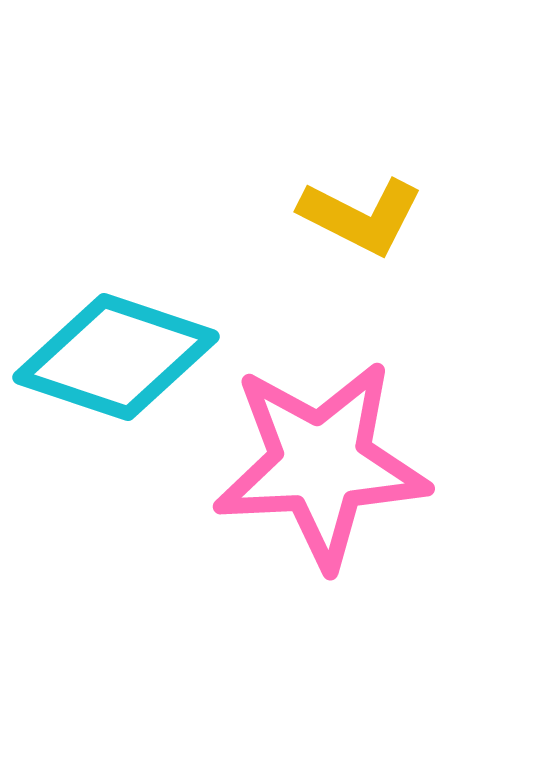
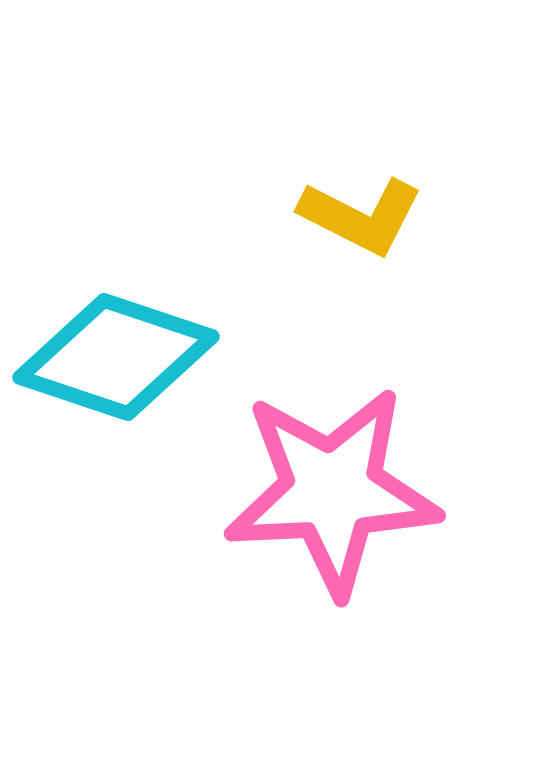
pink star: moved 11 px right, 27 px down
